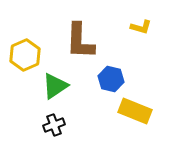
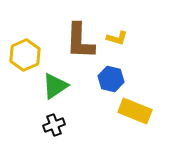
yellow L-shape: moved 24 px left, 11 px down
